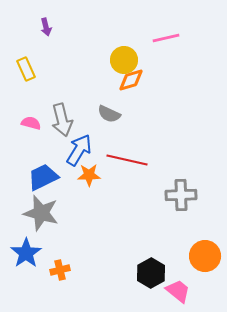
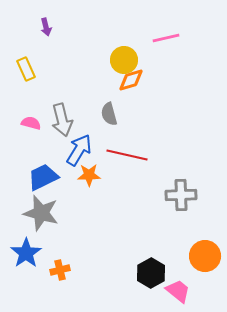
gray semicircle: rotated 50 degrees clockwise
red line: moved 5 px up
